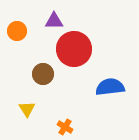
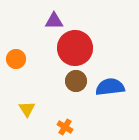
orange circle: moved 1 px left, 28 px down
red circle: moved 1 px right, 1 px up
brown circle: moved 33 px right, 7 px down
